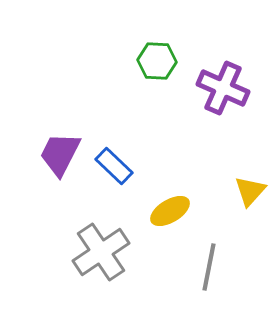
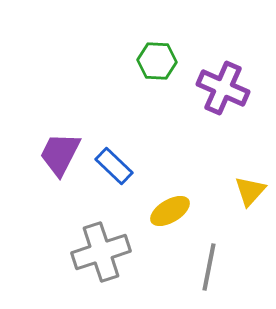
gray cross: rotated 16 degrees clockwise
